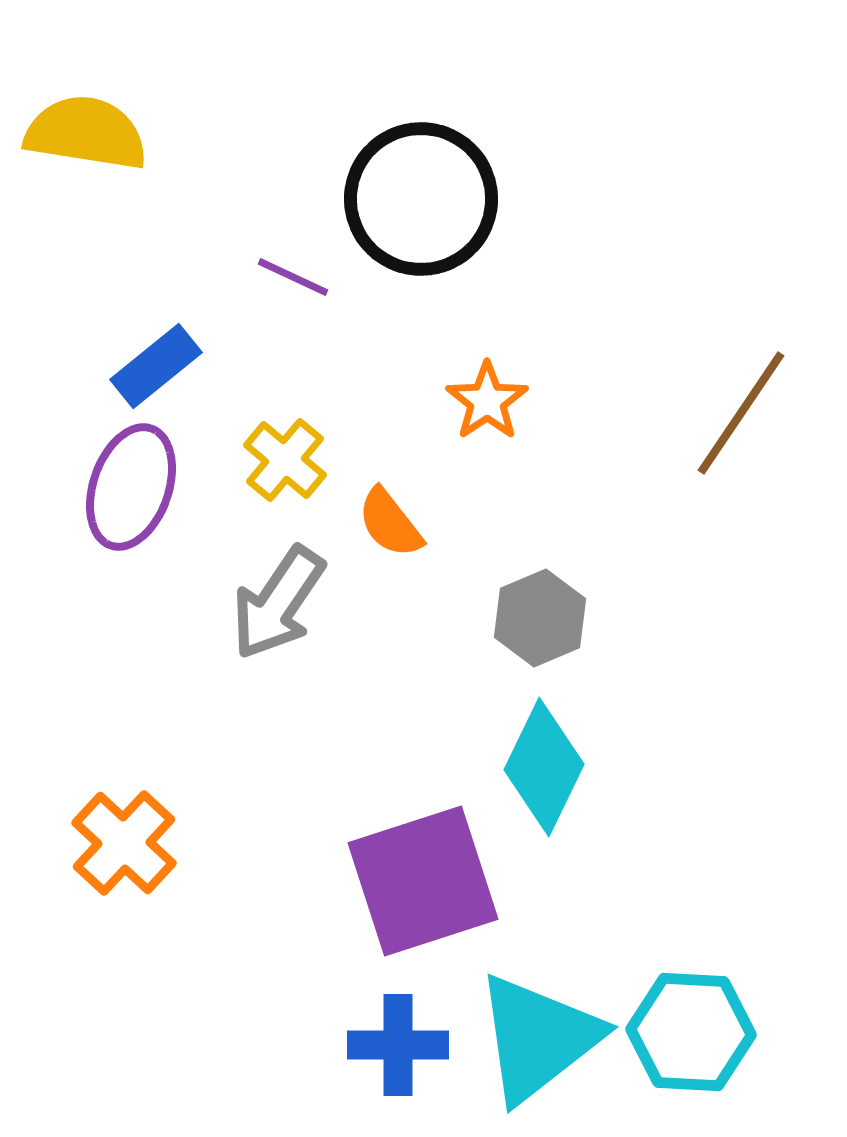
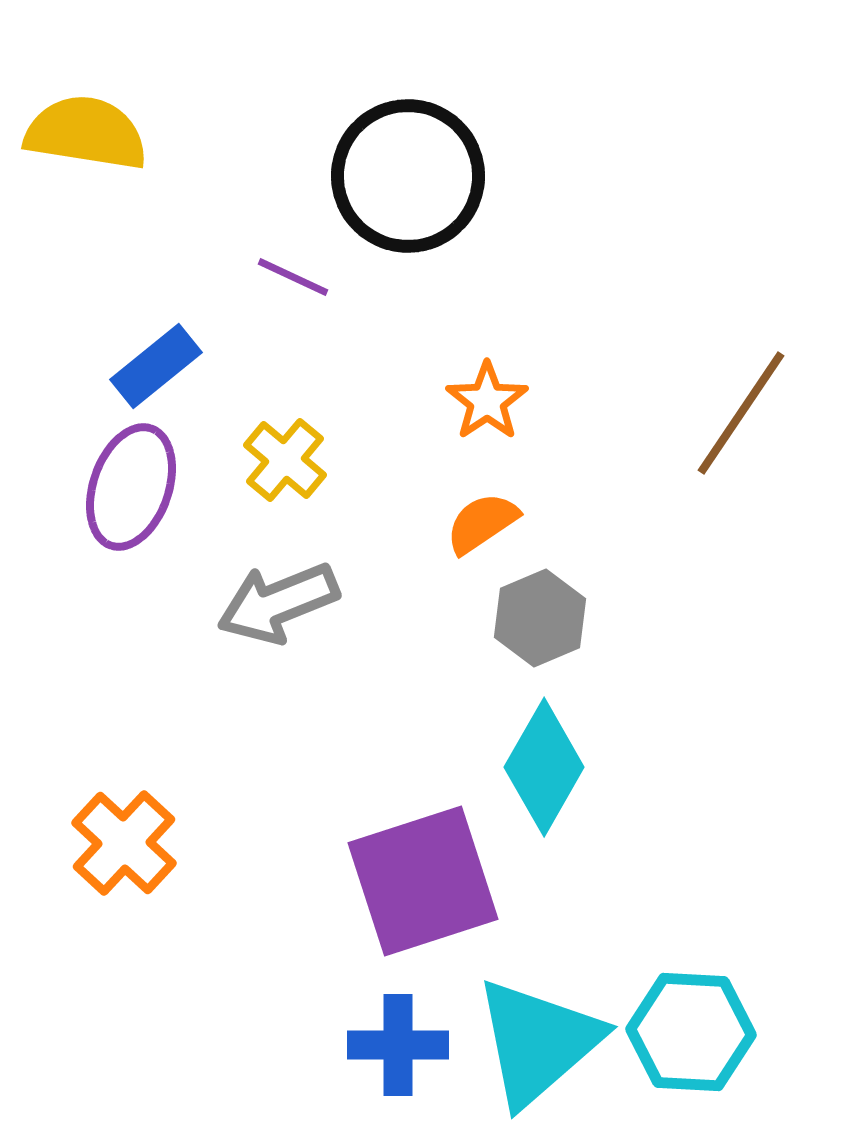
black circle: moved 13 px left, 23 px up
orange semicircle: moved 92 px right; rotated 94 degrees clockwise
gray arrow: rotated 34 degrees clockwise
cyan diamond: rotated 4 degrees clockwise
cyan triangle: moved 4 px down; rotated 3 degrees counterclockwise
